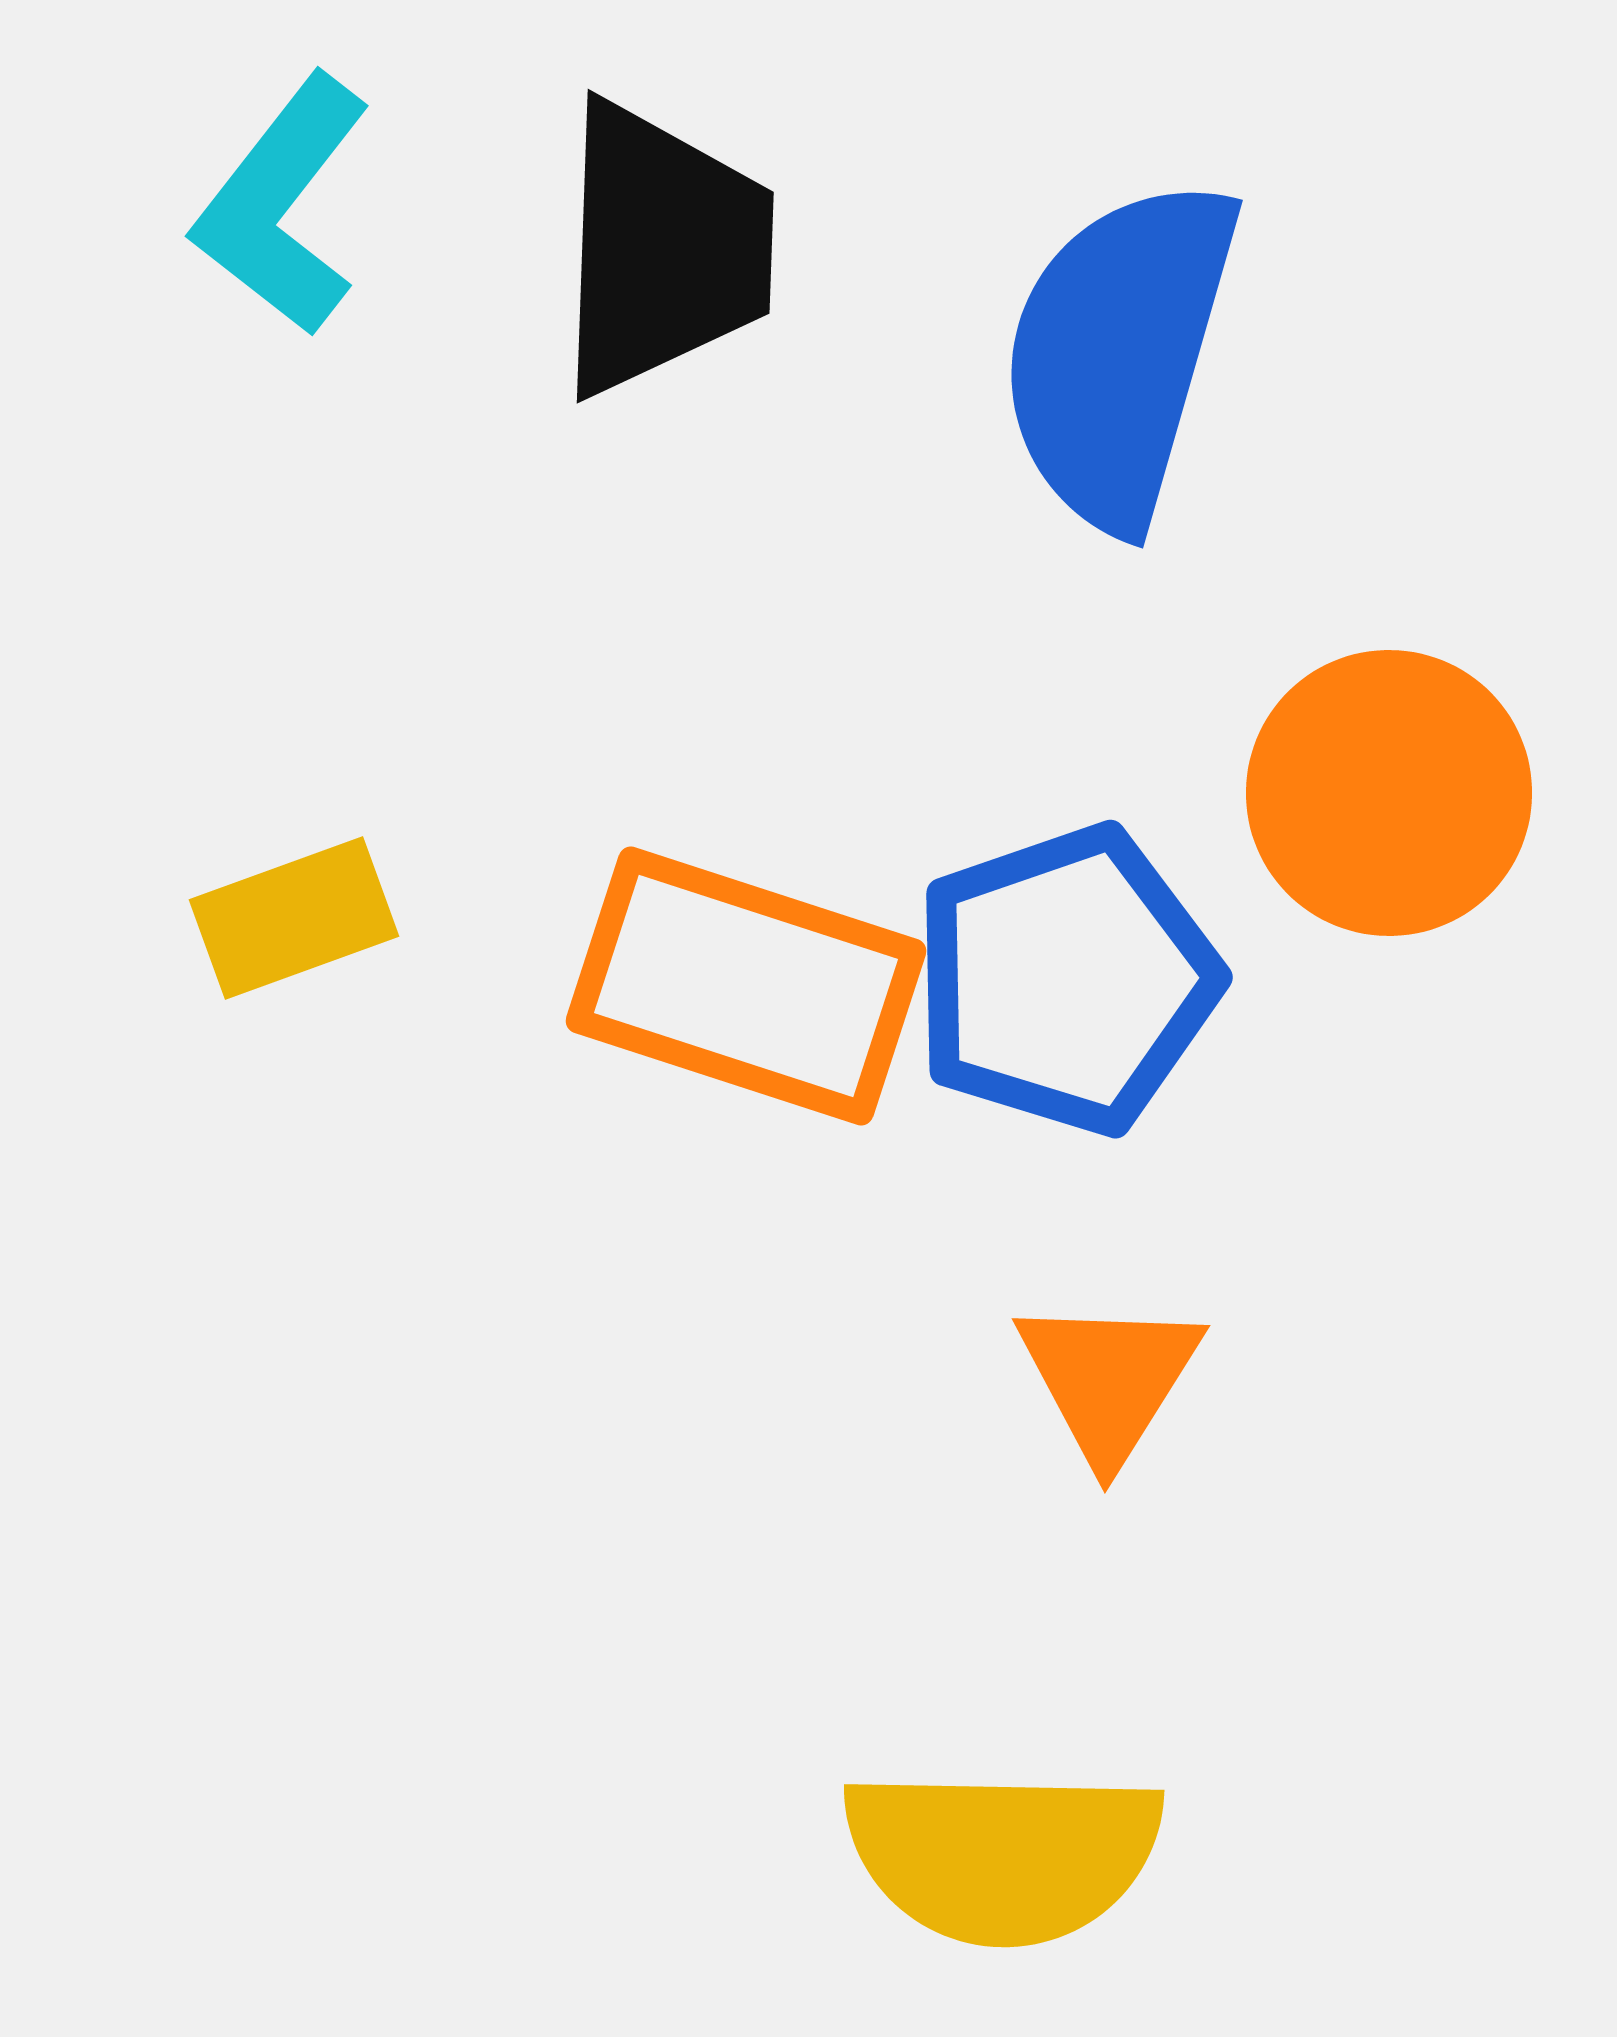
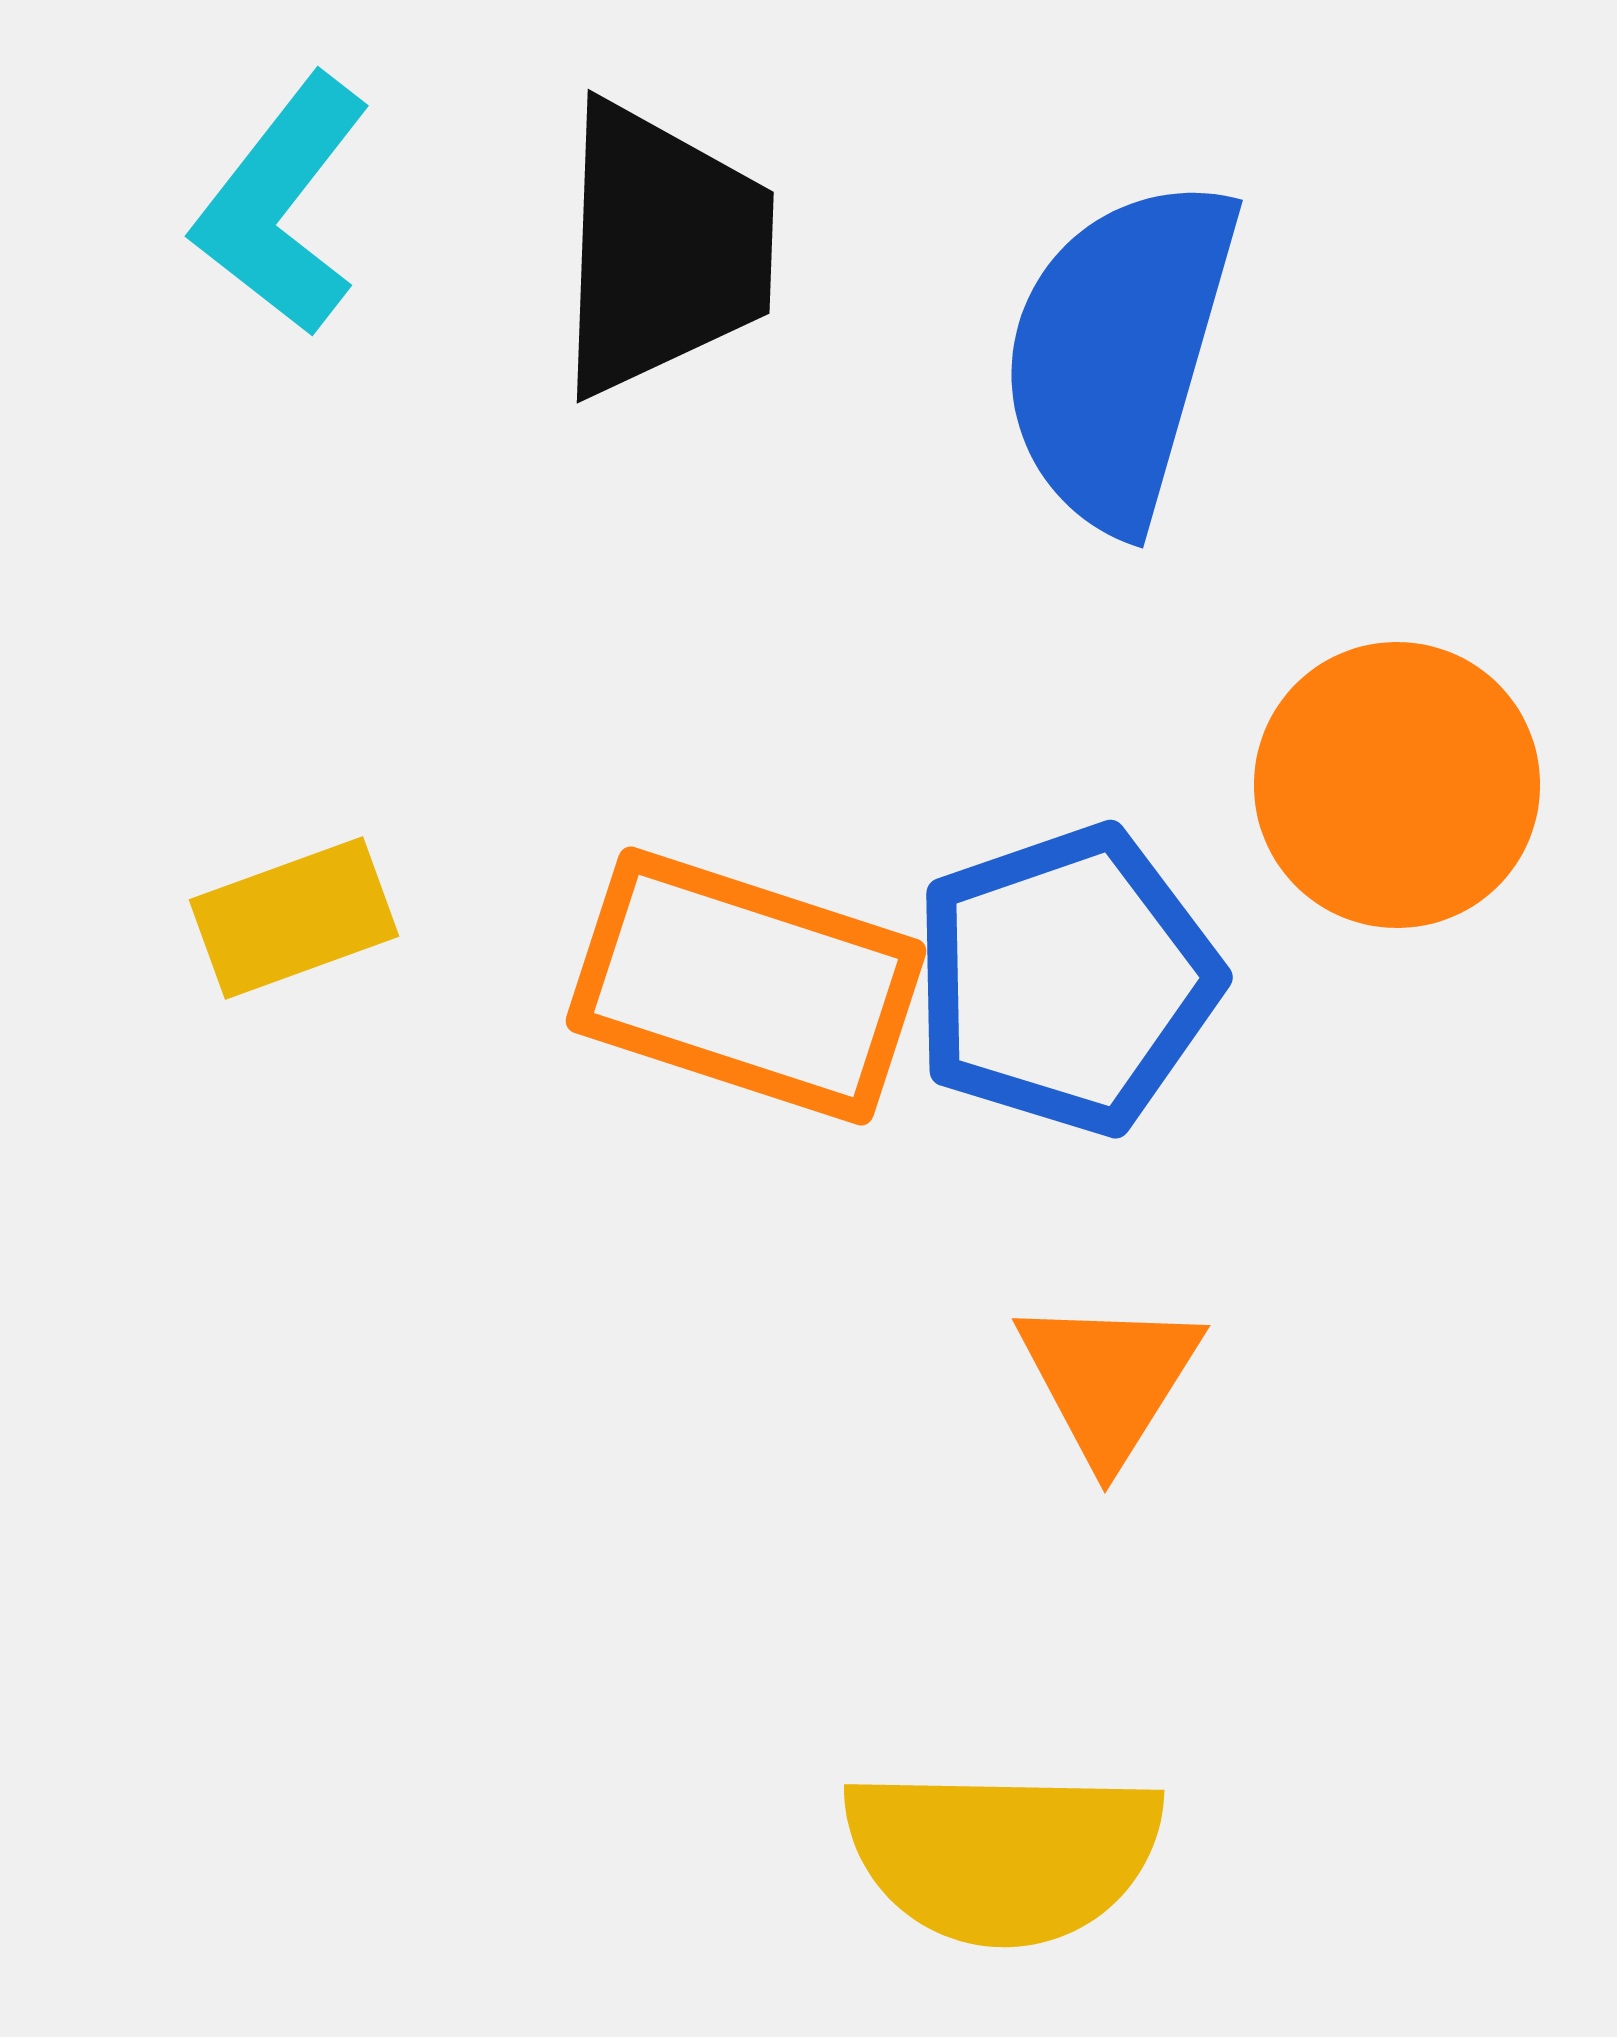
orange circle: moved 8 px right, 8 px up
